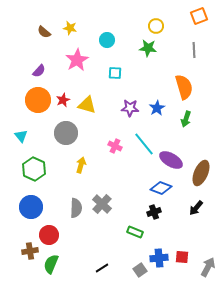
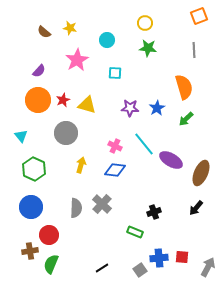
yellow circle: moved 11 px left, 3 px up
green arrow: rotated 28 degrees clockwise
blue diamond: moved 46 px left, 18 px up; rotated 15 degrees counterclockwise
